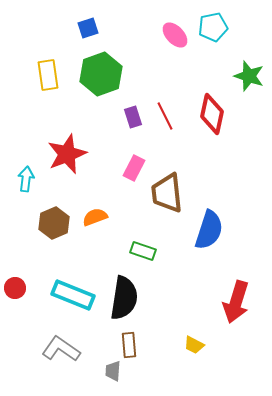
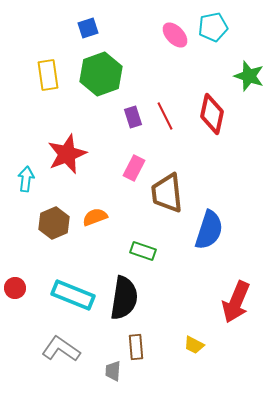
red arrow: rotated 6 degrees clockwise
brown rectangle: moved 7 px right, 2 px down
